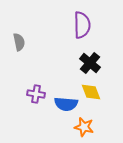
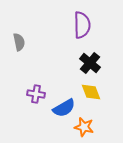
blue semicircle: moved 2 px left, 4 px down; rotated 35 degrees counterclockwise
